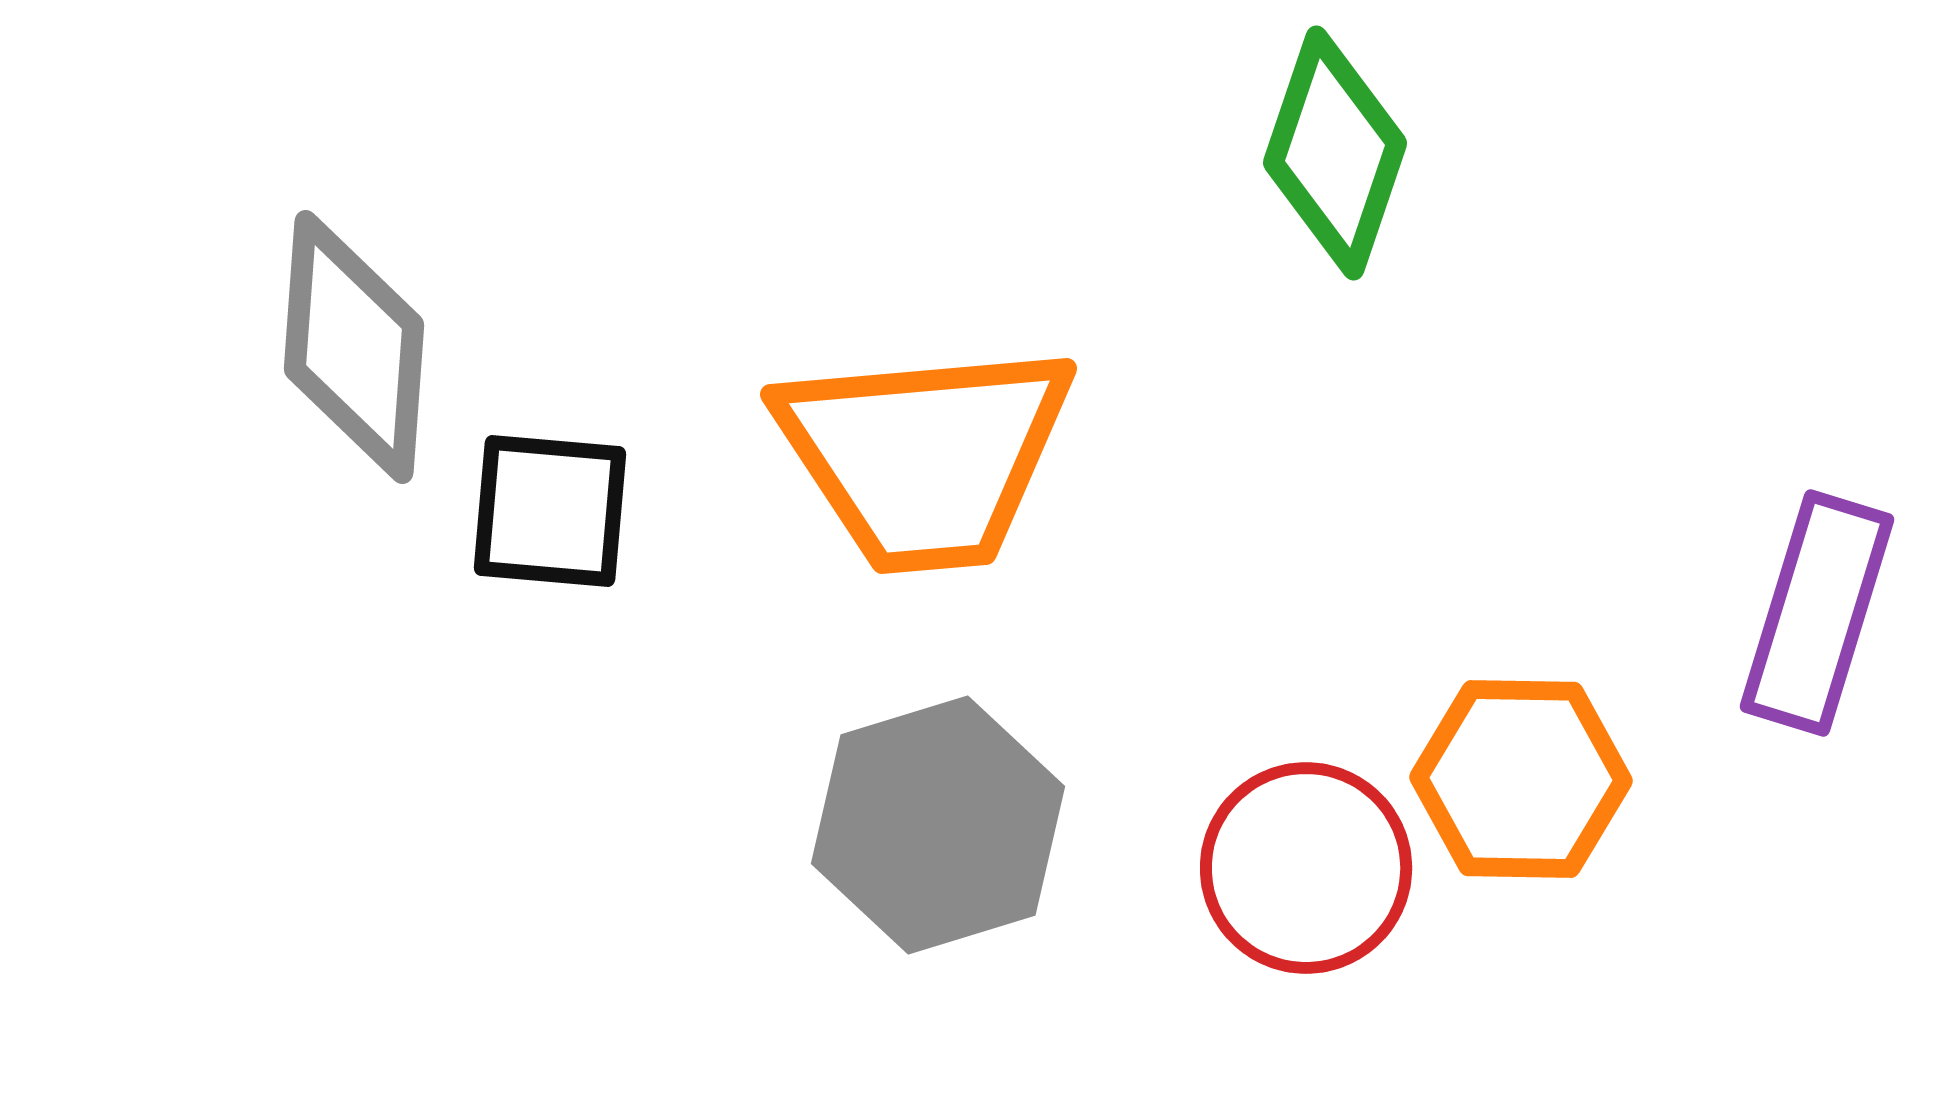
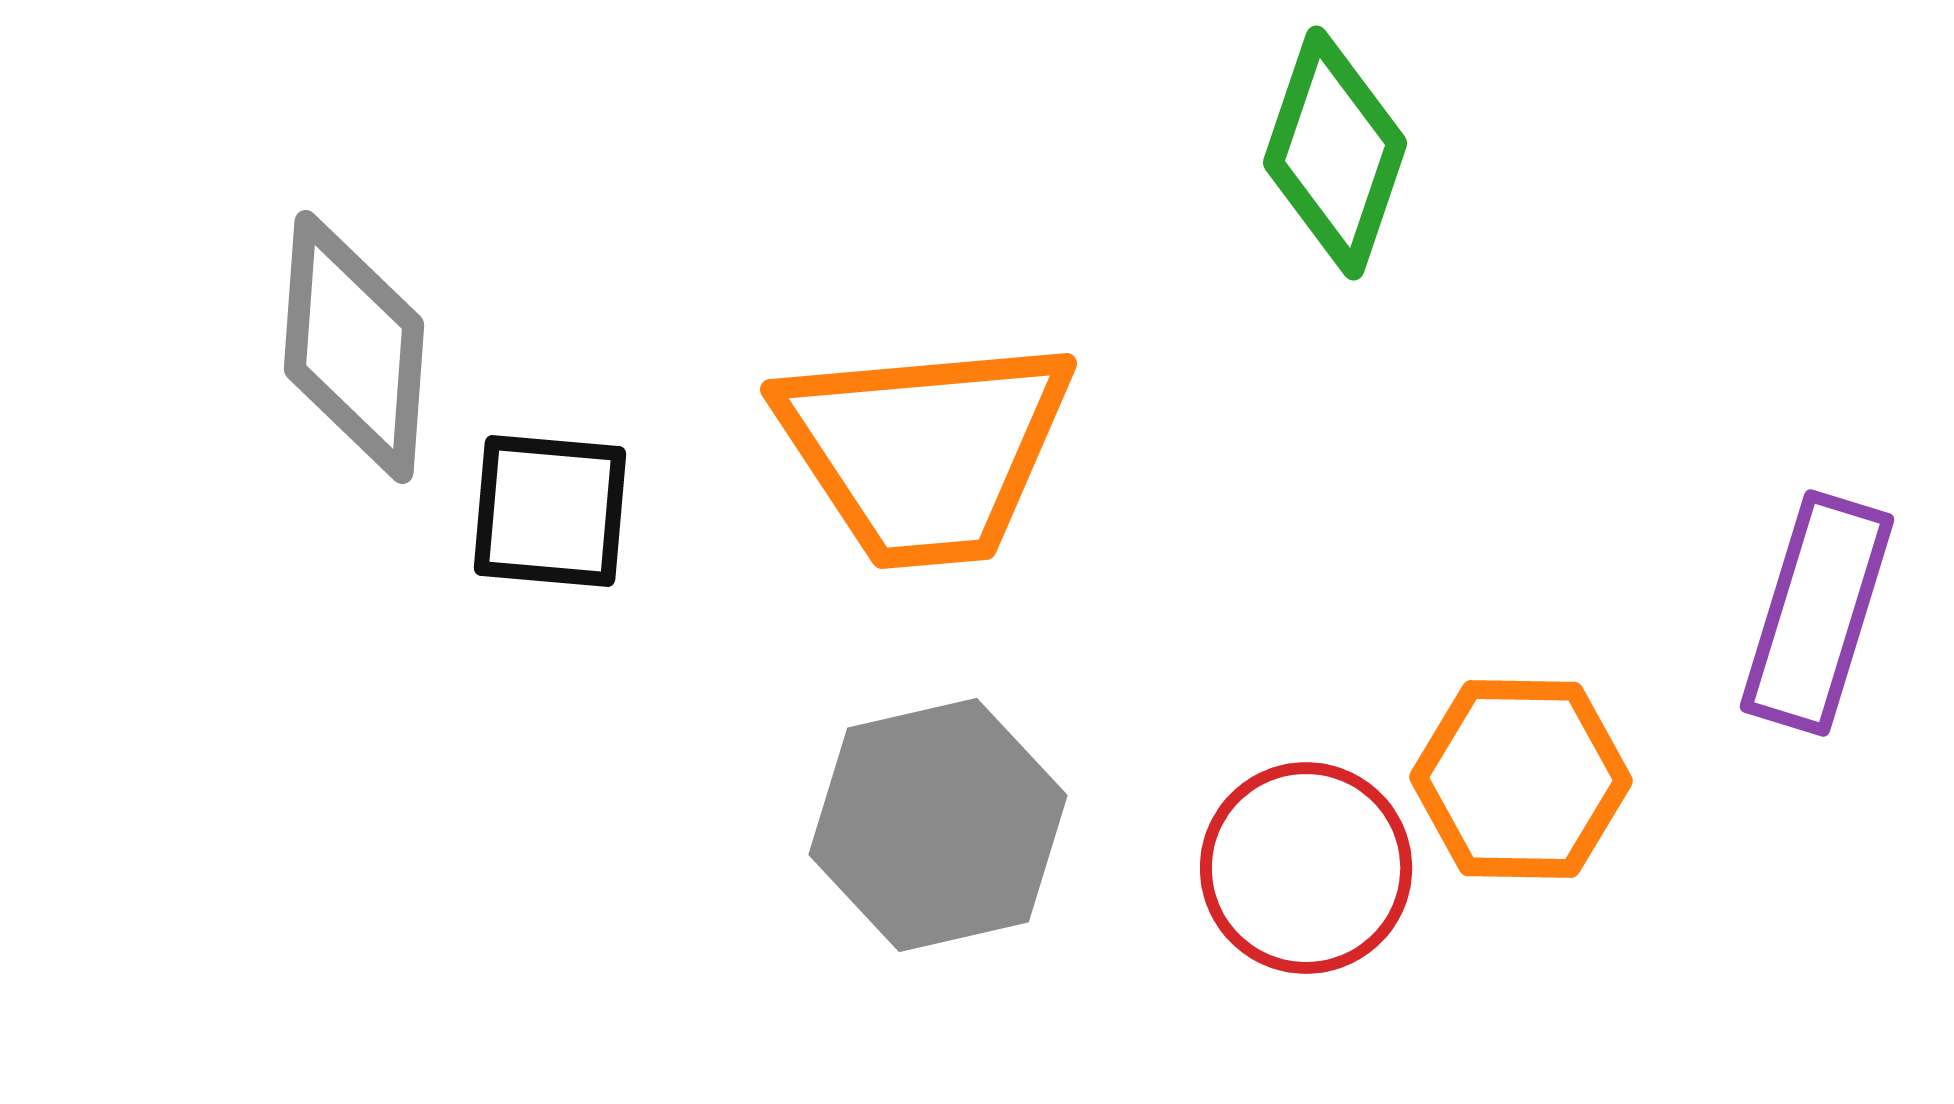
orange trapezoid: moved 5 px up
gray hexagon: rotated 4 degrees clockwise
